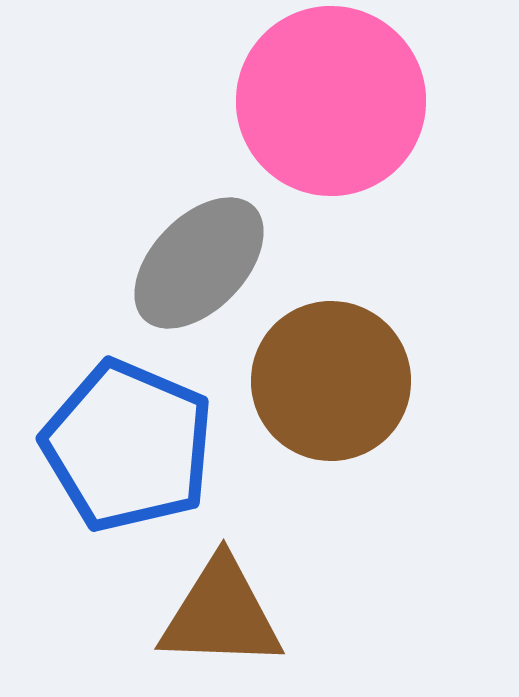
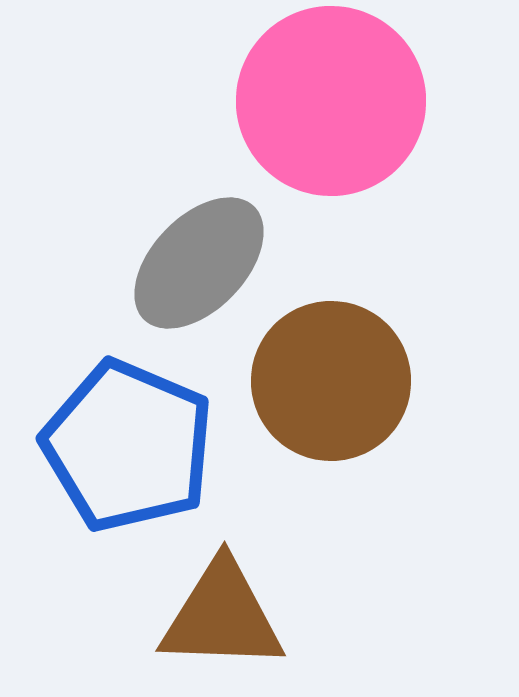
brown triangle: moved 1 px right, 2 px down
